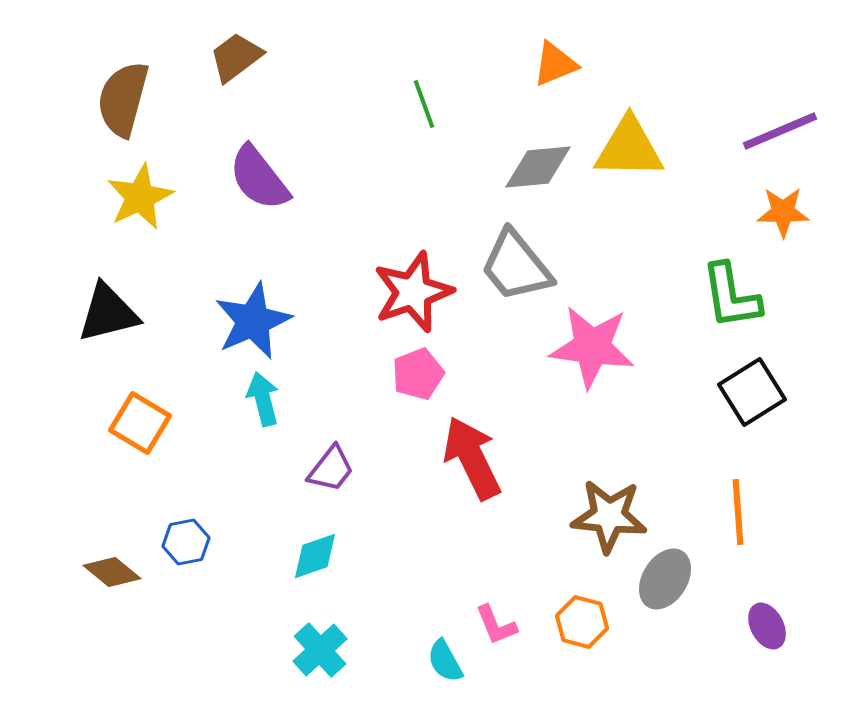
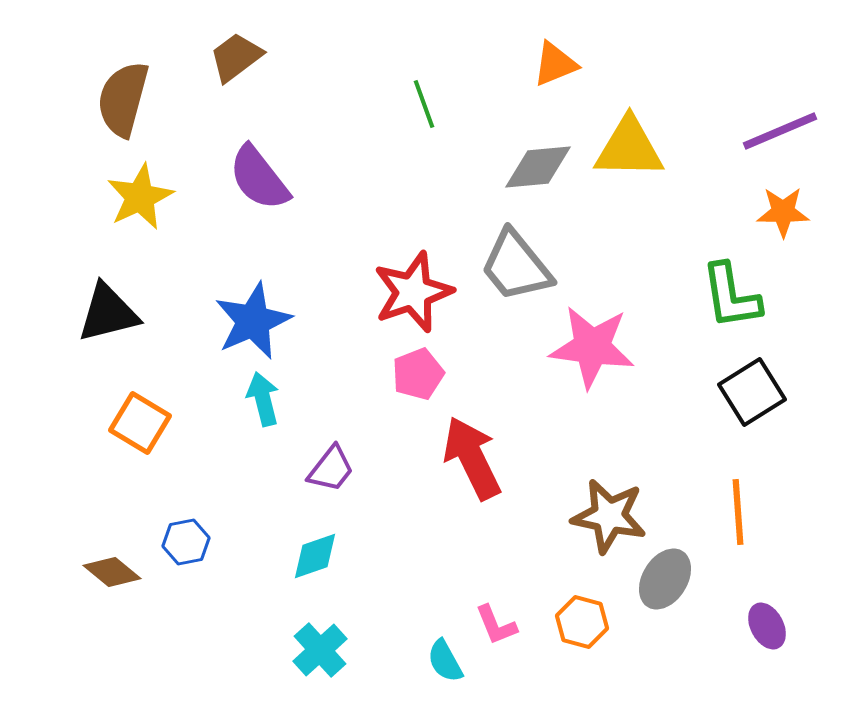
brown star: rotated 6 degrees clockwise
